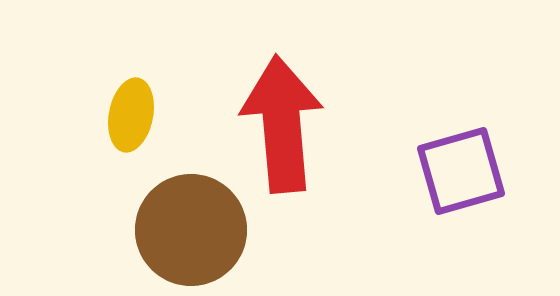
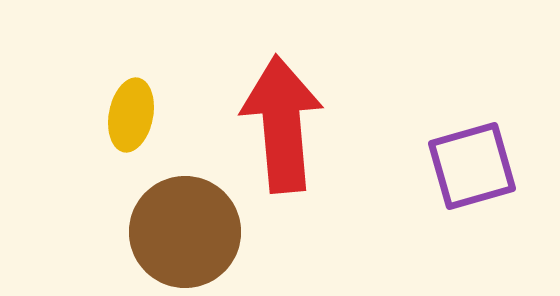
purple square: moved 11 px right, 5 px up
brown circle: moved 6 px left, 2 px down
